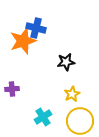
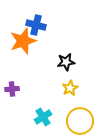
blue cross: moved 3 px up
yellow star: moved 2 px left, 6 px up
